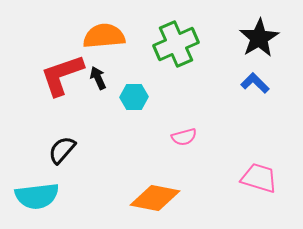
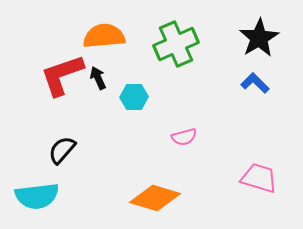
orange diamond: rotated 6 degrees clockwise
